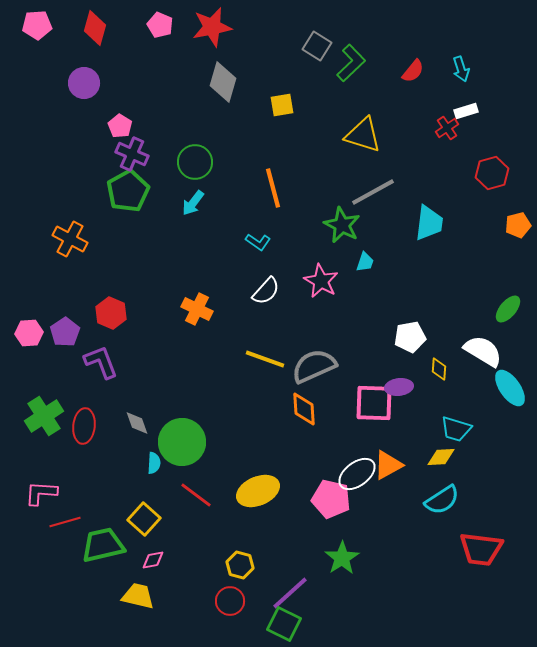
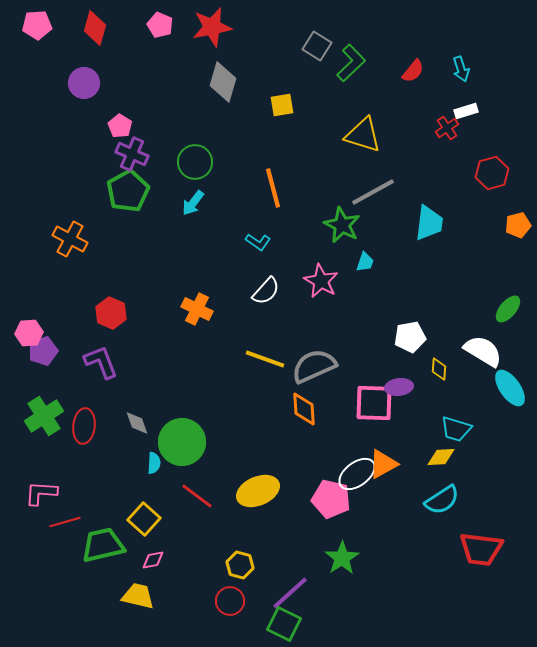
purple pentagon at (65, 332): moved 22 px left, 19 px down; rotated 16 degrees clockwise
orange triangle at (388, 465): moved 5 px left, 1 px up
red line at (196, 495): moved 1 px right, 1 px down
